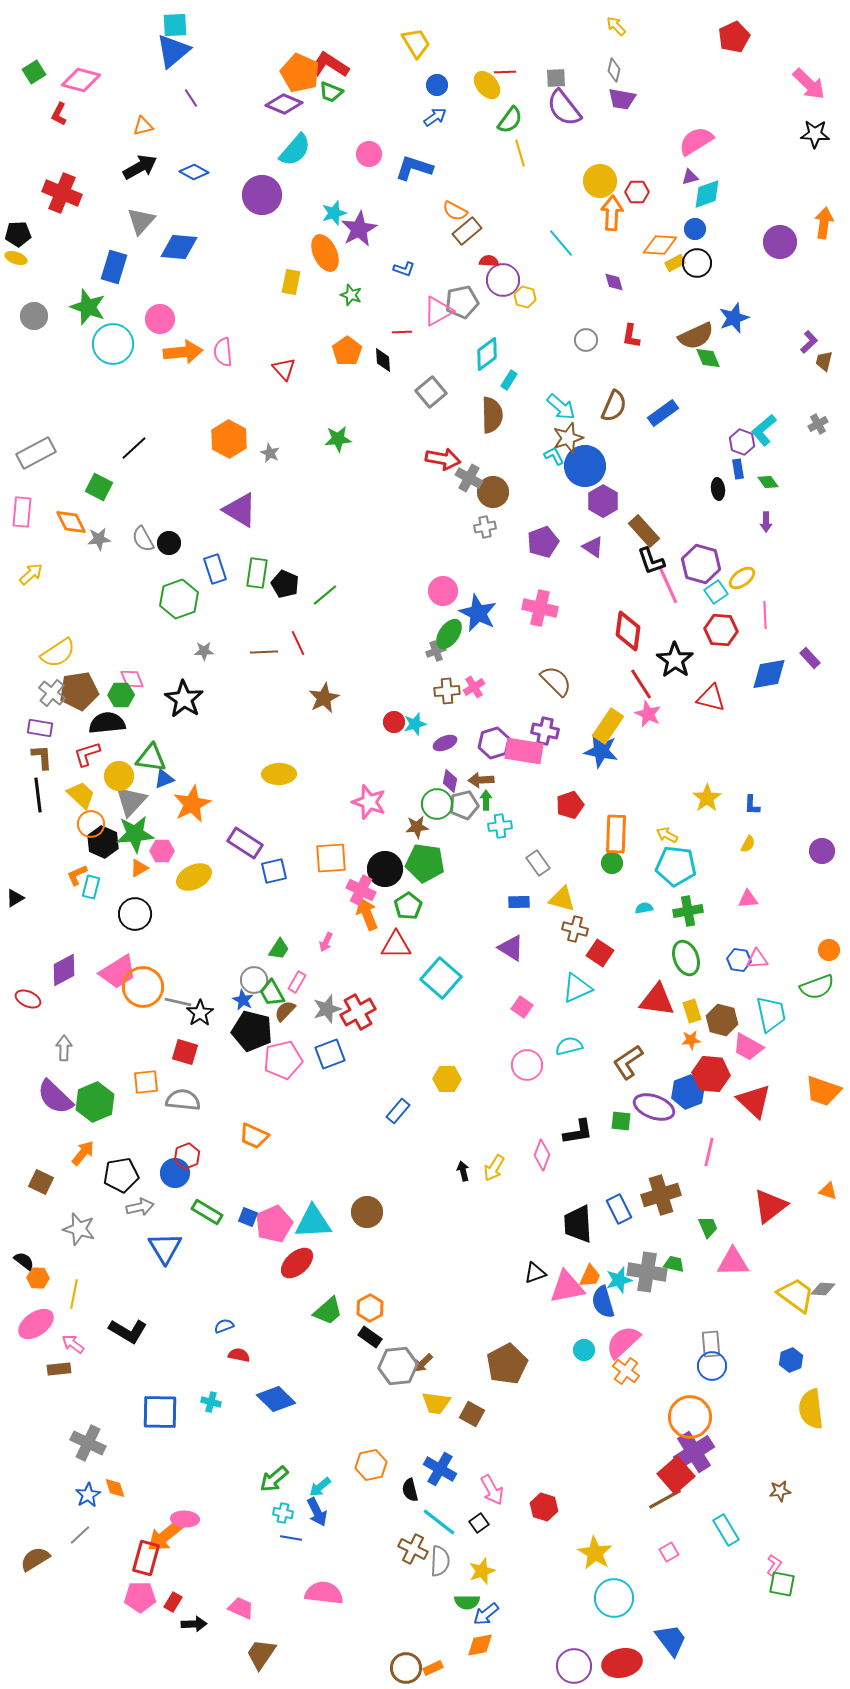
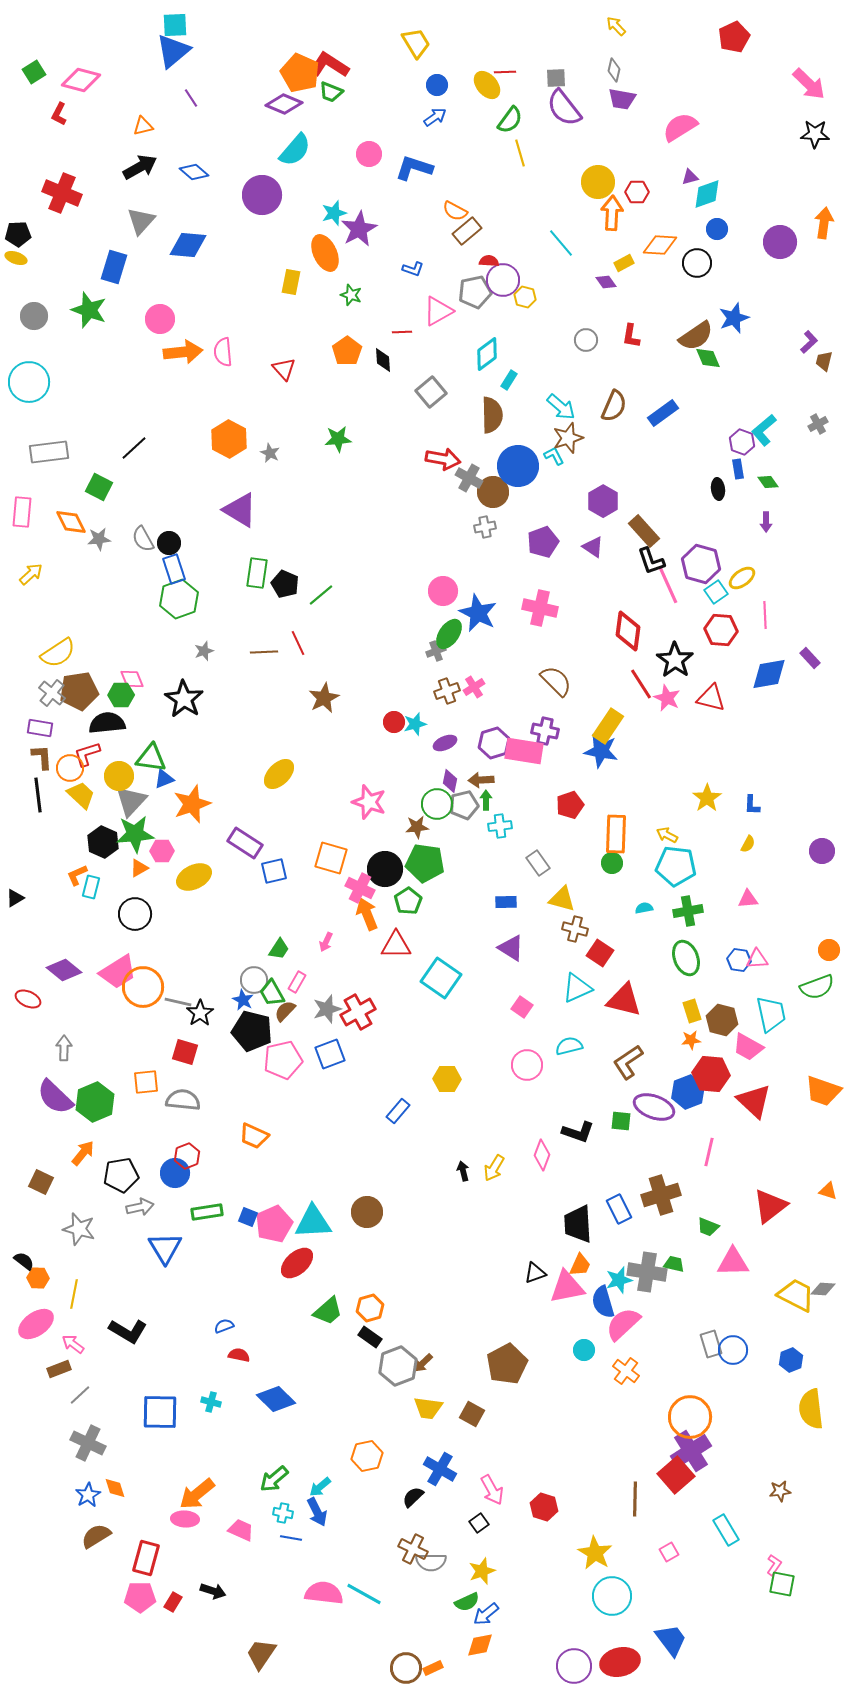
pink semicircle at (696, 141): moved 16 px left, 14 px up
blue diamond at (194, 172): rotated 12 degrees clockwise
yellow circle at (600, 181): moved 2 px left, 1 px down
blue circle at (695, 229): moved 22 px right
blue diamond at (179, 247): moved 9 px right, 2 px up
yellow rectangle at (675, 263): moved 51 px left
blue L-shape at (404, 269): moved 9 px right
purple diamond at (614, 282): moved 8 px left; rotated 20 degrees counterclockwise
gray pentagon at (462, 302): moved 13 px right, 10 px up
green star at (88, 307): moved 1 px right, 3 px down
brown semicircle at (696, 336): rotated 9 degrees counterclockwise
cyan circle at (113, 344): moved 84 px left, 38 px down
gray rectangle at (36, 453): moved 13 px right, 1 px up; rotated 21 degrees clockwise
blue circle at (585, 466): moved 67 px left
blue rectangle at (215, 569): moved 41 px left
green line at (325, 595): moved 4 px left
gray star at (204, 651): rotated 18 degrees counterclockwise
brown cross at (447, 691): rotated 15 degrees counterclockwise
pink star at (648, 714): moved 19 px right, 16 px up
yellow ellipse at (279, 774): rotated 44 degrees counterclockwise
orange star at (192, 804): rotated 6 degrees clockwise
orange circle at (91, 824): moved 21 px left, 56 px up
orange square at (331, 858): rotated 20 degrees clockwise
pink cross at (361, 890): moved 1 px left, 2 px up
blue rectangle at (519, 902): moved 13 px left
green pentagon at (408, 906): moved 5 px up
purple diamond at (64, 970): rotated 68 degrees clockwise
cyan square at (441, 978): rotated 6 degrees counterclockwise
red triangle at (657, 1000): moved 33 px left; rotated 6 degrees clockwise
black L-shape at (578, 1132): rotated 28 degrees clockwise
green rectangle at (207, 1212): rotated 40 degrees counterclockwise
green trapezoid at (708, 1227): rotated 135 degrees clockwise
orange trapezoid at (590, 1276): moved 10 px left, 11 px up
yellow trapezoid at (796, 1295): rotated 9 degrees counterclockwise
orange hexagon at (370, 1308): rotated 12 degrees clockwise
pink semicircle at (623, 1342): moved 18 px up
gray rectangle at (711, 1344): rotated 12 degrees counterclockwise
gray hexagon at (398, 1366): rotated 15 degrees counterclockwise
blue circle at (712, 1366): moved 21 px right, 16 px up
brown rectangle at (59, 1369): rotated 15 degrees counterclockwise
yellow trapezoid at (436, 1403): moved 8 px left, 5 px down
purple cross at (694, 1452): moved 3 px left, 1 px up
orange hexagon at (371, 1465): moved 4 px left, 9 px up
black semicircle at (410, 1490): moved 3 px right, 7 px down; rotated 60 degrees clockwise
brown line at (665, 1499): moved 30 px left; rotated 60 degrees counterclockwise
cyan line at (439, 1522): moved 75 px left, 72 px down; rotated 9 degrees counterclockwise
gray line at (80, 1535): moved 140 px up
orange arrow at (165, 1536): moved 32 px right, 42 px up
brown semicircle at (35, 1559): moved 61 px right, 23 px up
gray semicircle at (440, 1561): moved 9 px left, 1 px down; rotated 88 degrees clockwise
cyan circle at (614, 1598): moved 2 px left, 2 px up
green semicircle at (467, 1602): rotated 25 degrees counterclockwise
pink trapezoid at (241, 1608): moved 78 px up
black arrow at (194, 1624): moved 19 px right, 33 px up; rotated 20 degrees clockwise
red ellipse at (622, 1663): moved 2 px left, 1 px up
